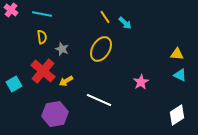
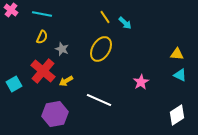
yellow semicircle: rotated 32 degrees clockwise
